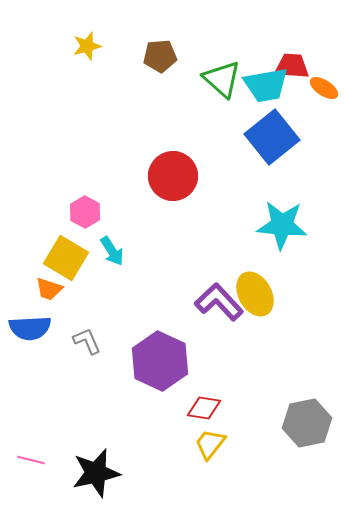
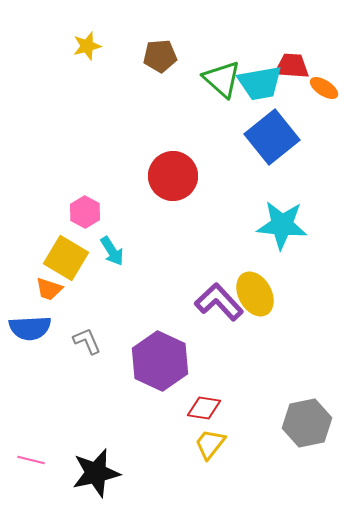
cyan trapezoid: moved 6 px left, 2 px up
